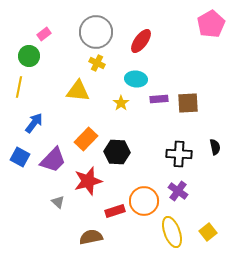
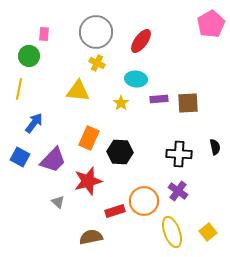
pink rectangle: rotated 48 degrees counterclockwise
yellow line: moved 2 px down
orange rectangle: moved 3 px right, 1 px up; rotated 20 degrees counterclockwise
black hexagon: moved 3 px right
